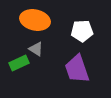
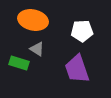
orange ellipse: moved 2 px left
gray triangle: moved 1 px right
green rectangle: rotated 42 degrees clockwise
